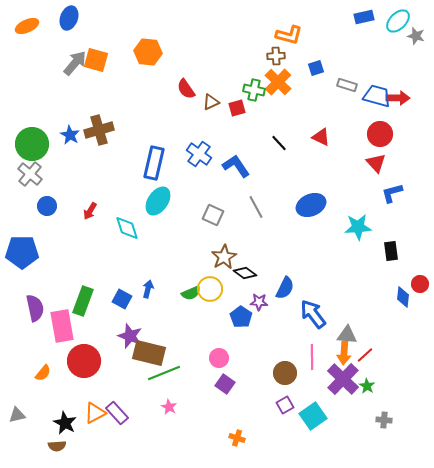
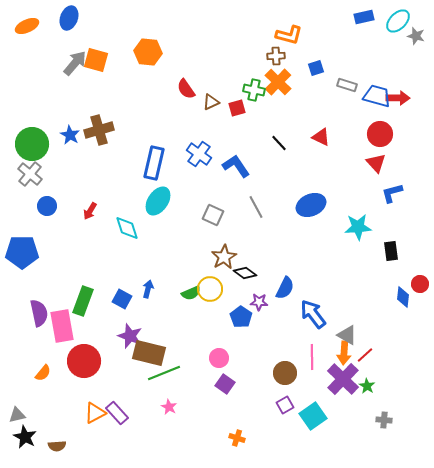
purple semicircle at (35, 308): moved 4 px right, 5 px down
gray triangle at (347, 335): rotated 25 degrees clockwise
black star at (65, 423): moved 40 px left, 14 px down
